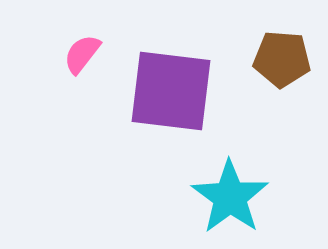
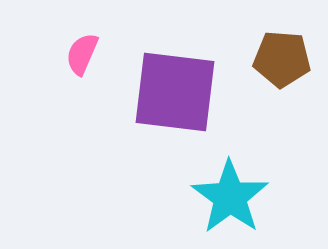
pink semicircle: rotated 15 degrees counterclockwise
purple square: moved 4 px right, 1 px down
